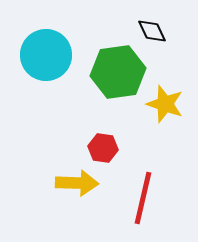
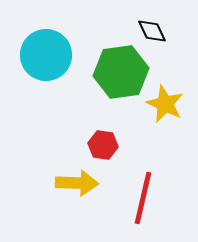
green hexagon: moved 3 px right
yellow star: rotated 6 degrees clockwise
red hexagon: moved 3 px up
